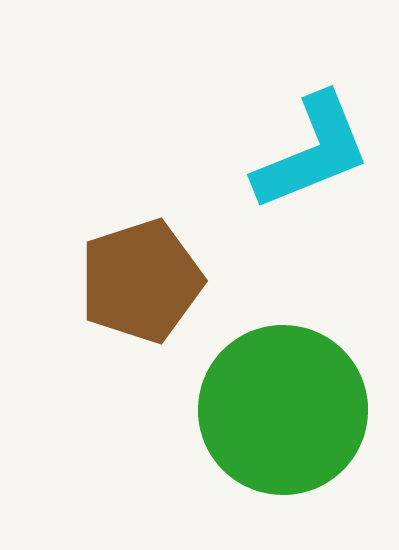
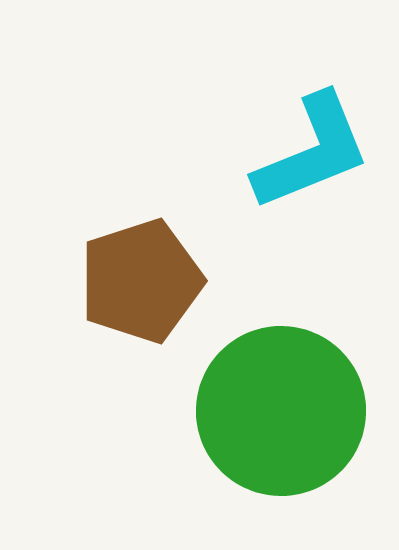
green circle: moved 2 px left, 1 px down
